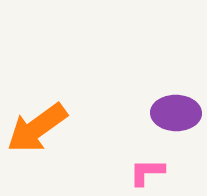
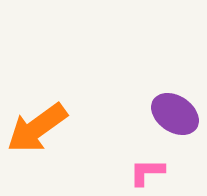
purple ellipse: moved 1 px left, 1 px down; rotated 33 degrees clockwise
